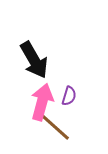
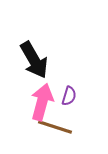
brown line: rotated 24 degrees counterclockwise
